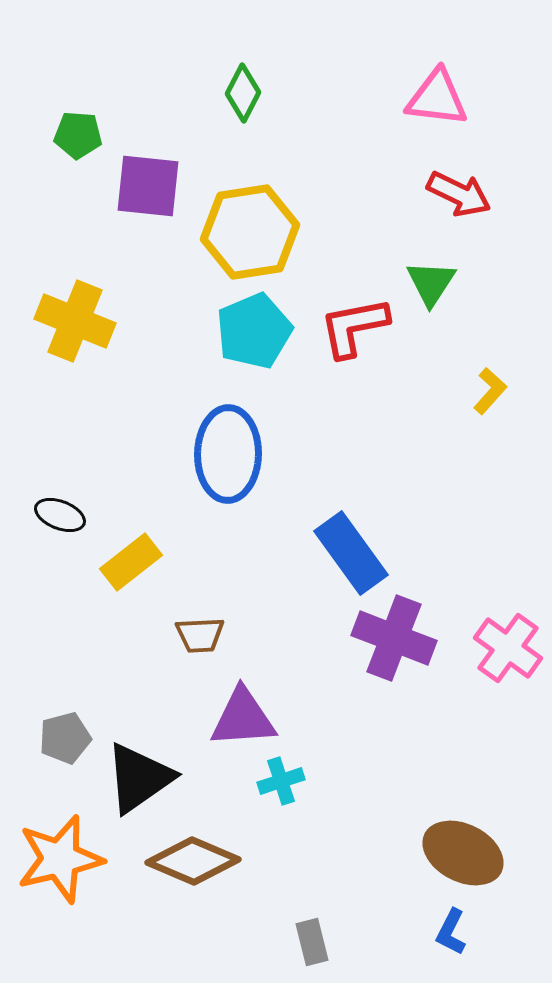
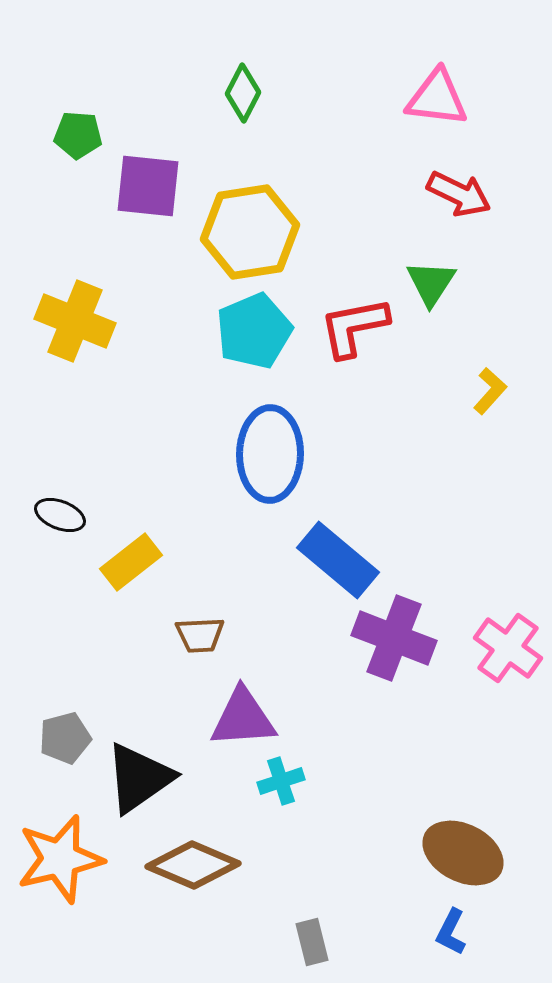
blue ellipse: moved 42 px right
blue rectangle: moved 13 px left, 7 px down; rotated 14 degrees counterclockwise
brown diamond: moved 4 px down
